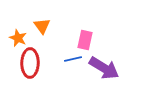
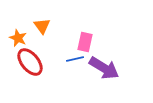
pink rectangle: moved 2 px down
blue line: moved 2 px right
red ellipse: moved 1 px up; rotated 40 degrees counterclockwise
